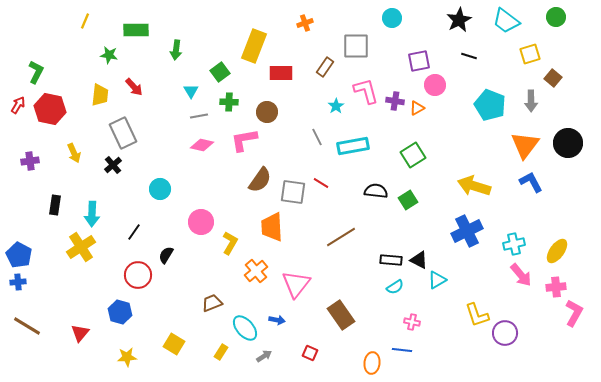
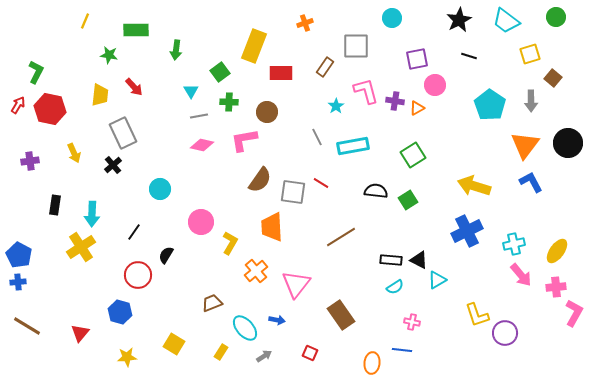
purple square at (419, 61): moved 2 px left, 2 px up
cyan pentagon at (490, 105): rotated 12 degrees clockwise
